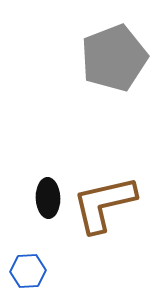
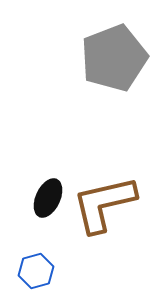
black ellipse: rotated 27 degrees clockwise
blue hexagon: moved 8 px right; rotated 12 degrees counterclockwise
